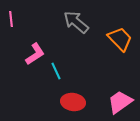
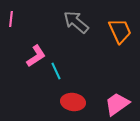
pink line: rotated 14 degrees clockwise
orange trapezoid: moved 8 px up; rotated 20 degrees clockwise
pink L-shape: moved 1 px right, 2 px down
pink trapezoid: moved 3 px left, 2 px down
